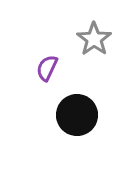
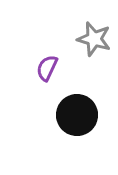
gray star: rotated 20 degrees counterclockwise
